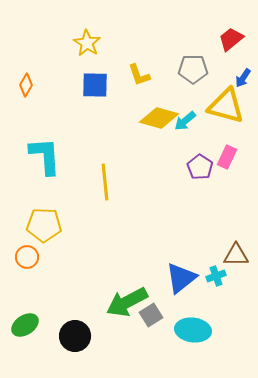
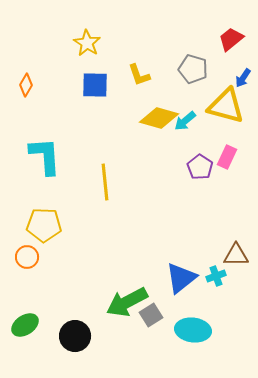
gray pentagon: rotated 16 degrees clockwise
